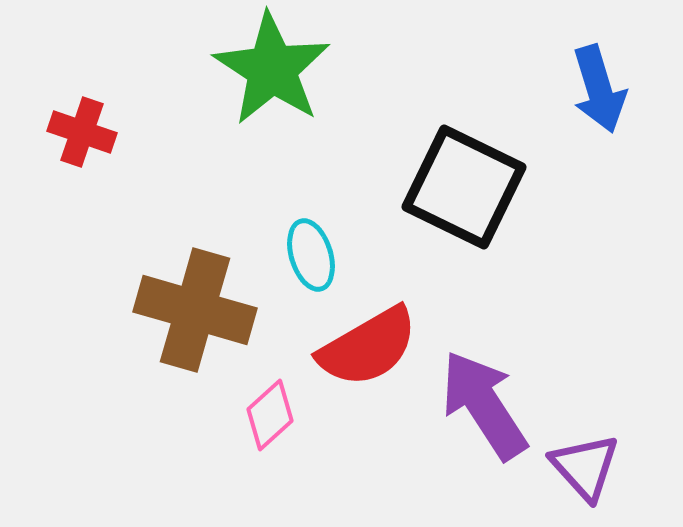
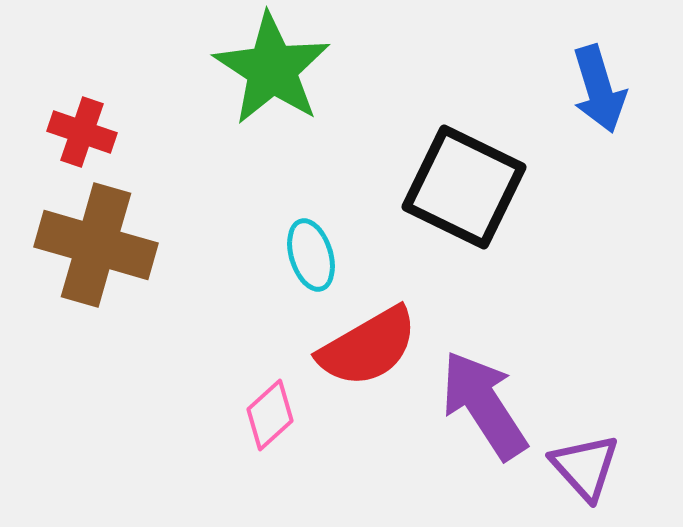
brown cross: moved 99 px left, 65 px up
